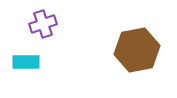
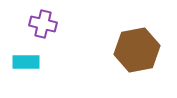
purple cross: rotated 32 degrees clockwise
